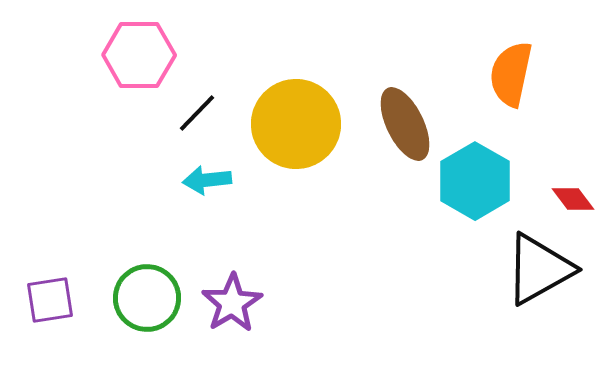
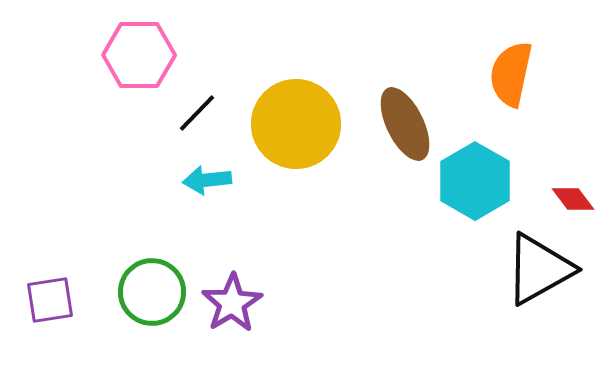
green circle: moved 5 px right, 6 px up
